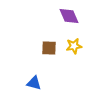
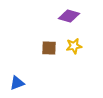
purple diamond: rotated 50 degrees counterclockwise
blue triangle: moved 17 px left; rotated 35 degrees counterclockwise
